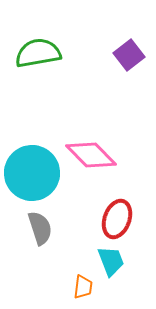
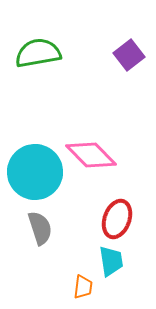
cyan circle: moved 3 px right, 1 px up
cyan trapezoid: rotated 12 degrees clockwise
